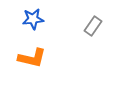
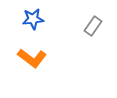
orange L-shape: rotated 24 degrees clockwise
